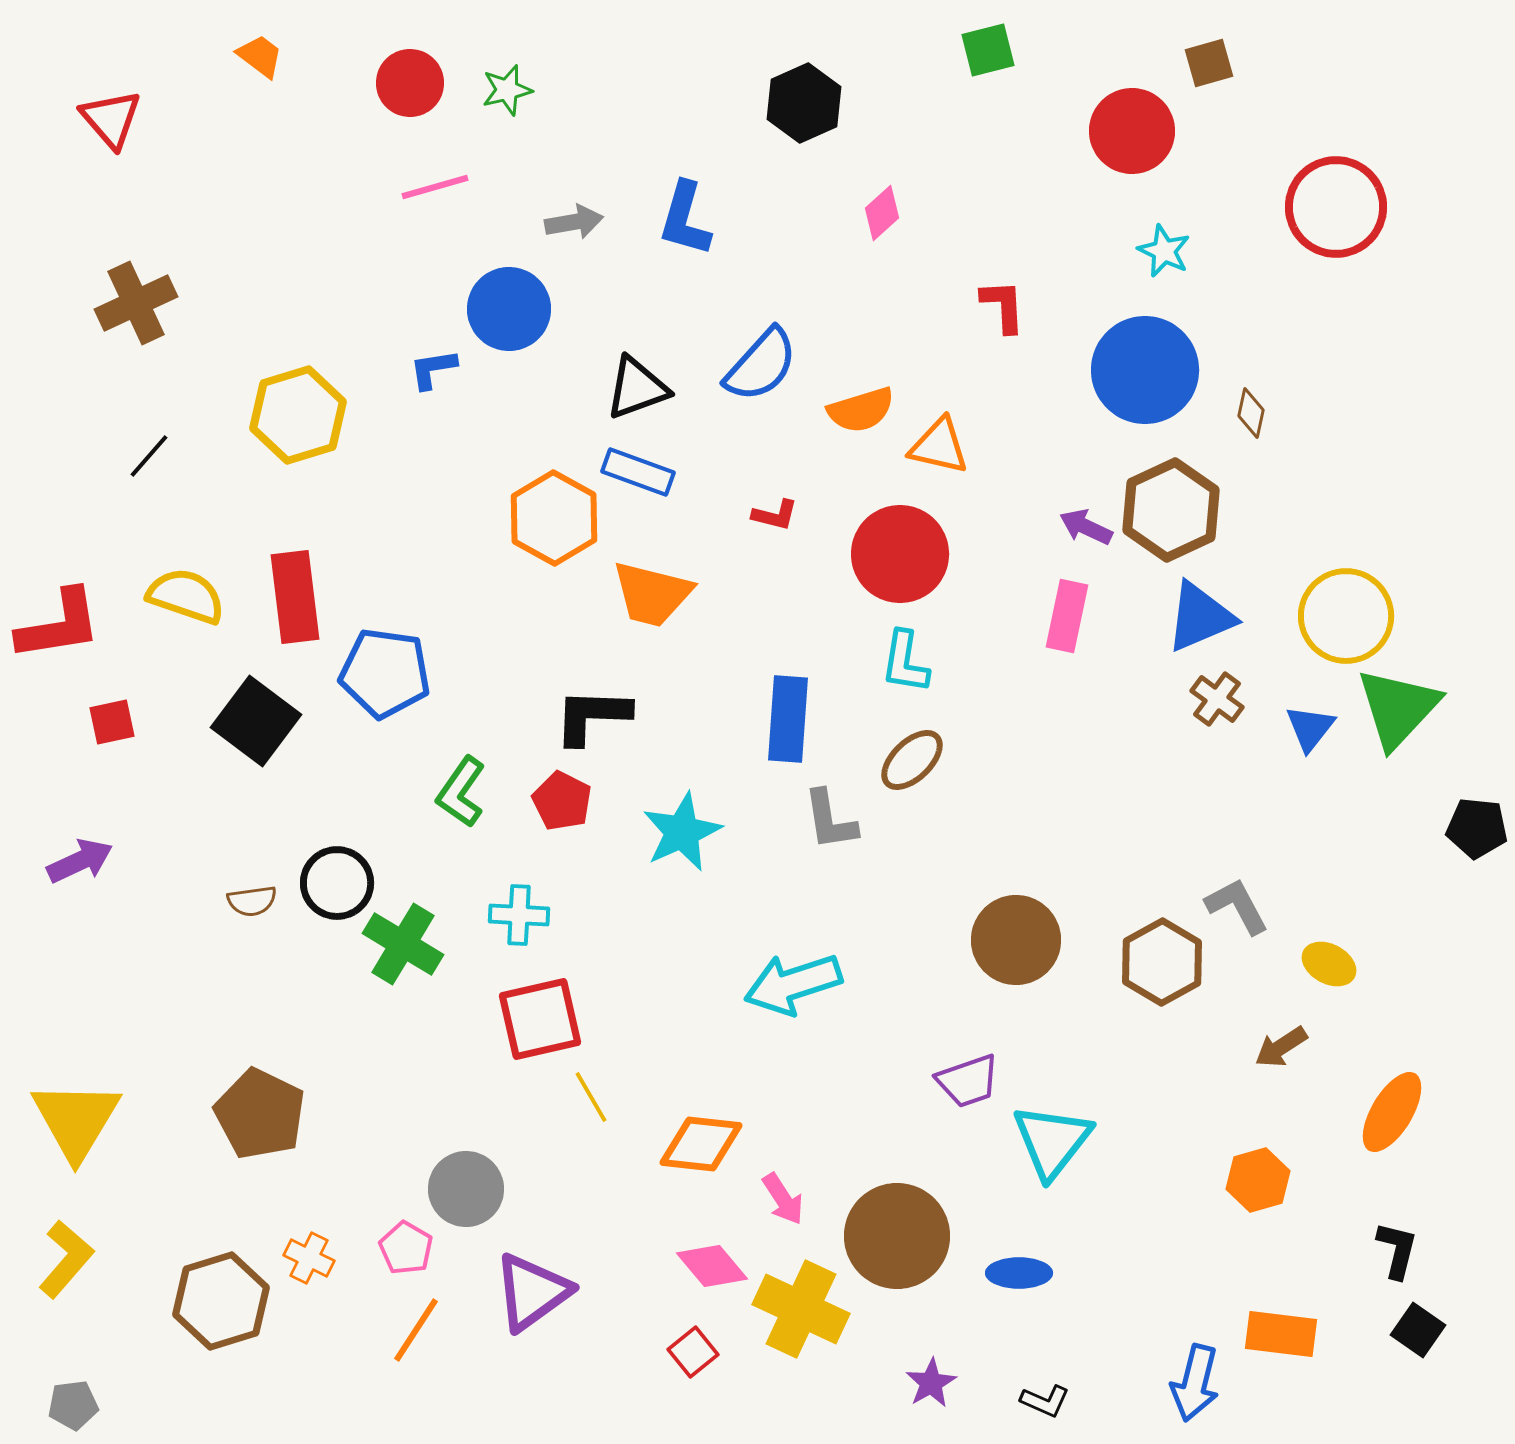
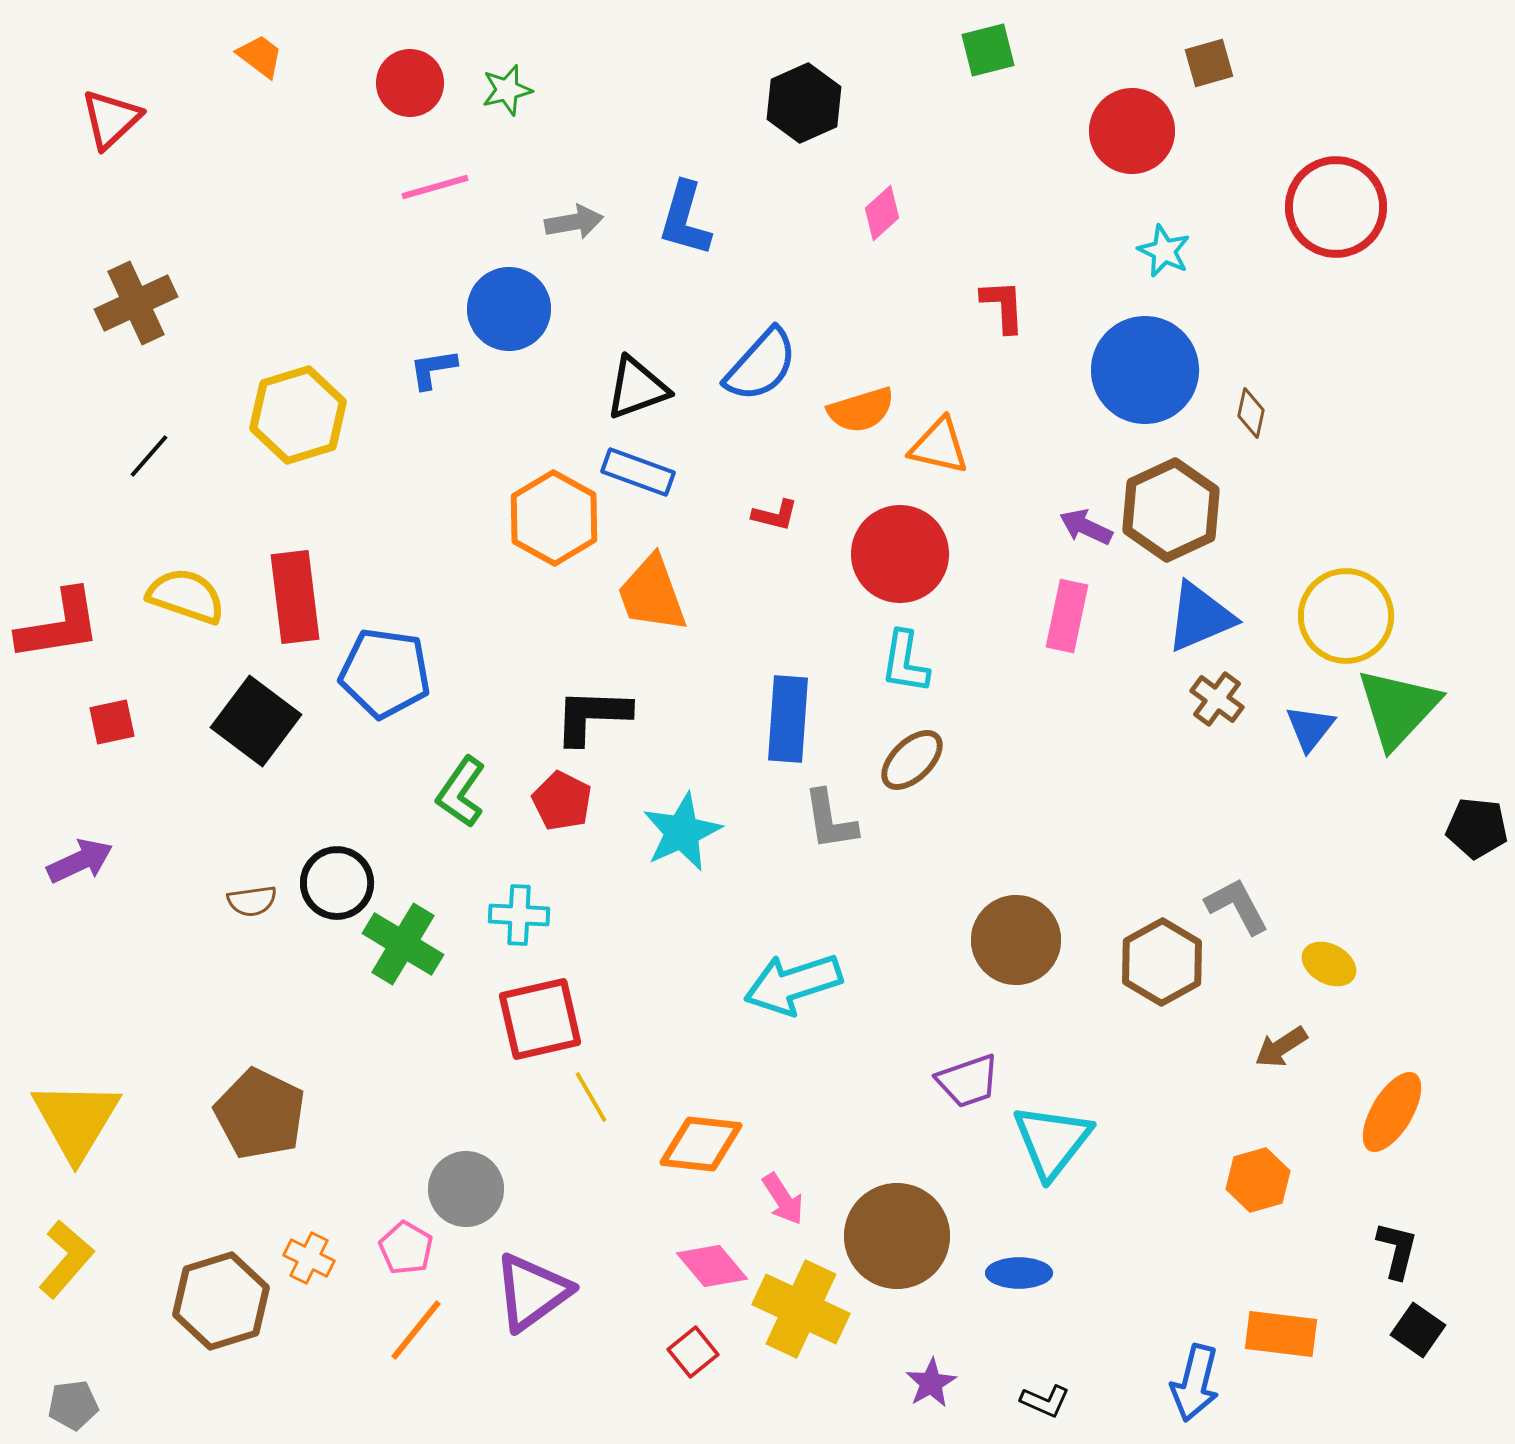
red triangle at (111, 119): rotated 28 degrees clockwise
orange trapezoid at (652, 594): rotated 56 degrees clockwise
orange line at (416, 1330): rotated 6 degrees clockwise
